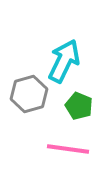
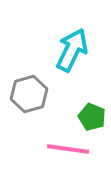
cyan arrow: moved 8 px right, 11 px up
green pentagon: moved 13 px right, 11 px down
